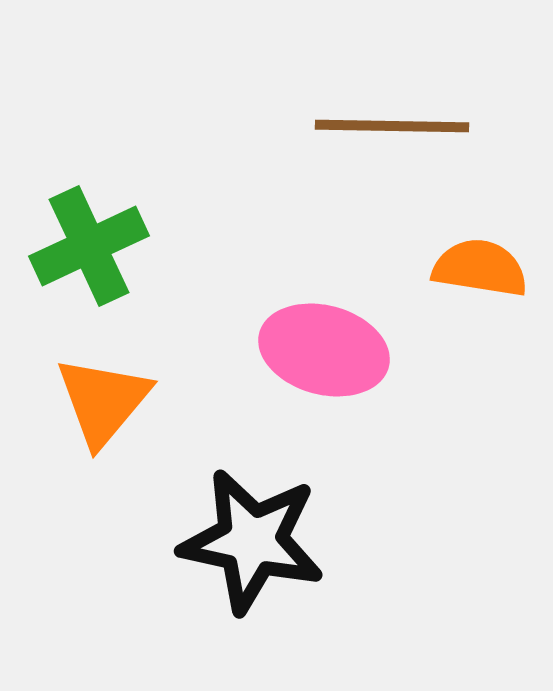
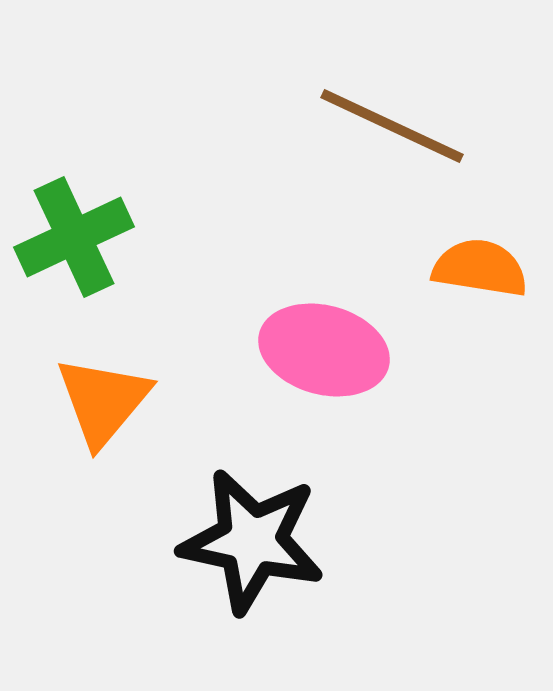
brown line: rotated 24 degrees clockwise
green cross: moved 15 px left, 9 px up
